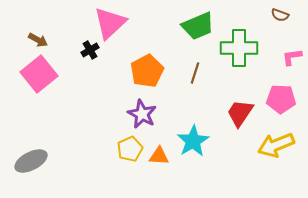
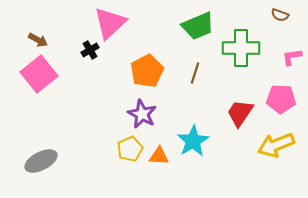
green cross: moved 2 px right
gray ellipse: moved 10 px right
